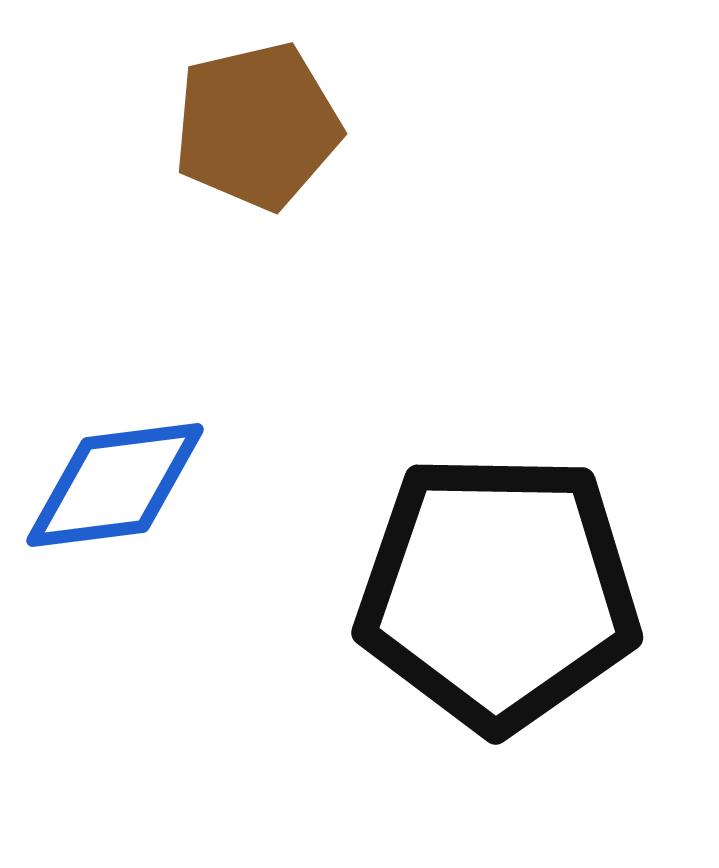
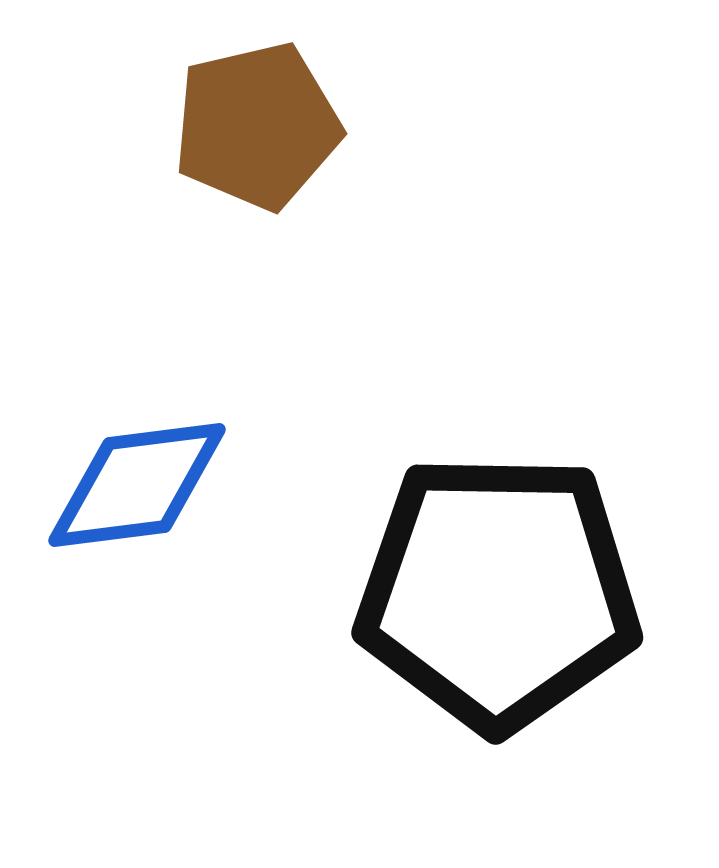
blue diamond: moved 22 px right
